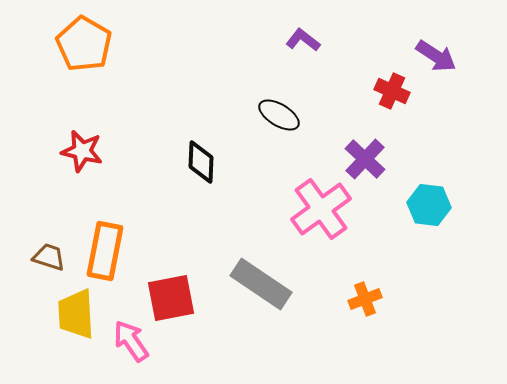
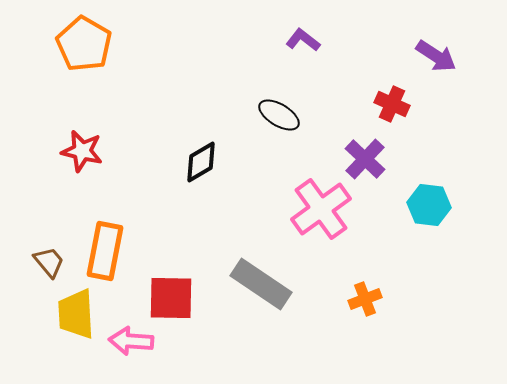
red cross: moved 13 px down
black diamond: rotated 57 degrees clockwise
brown trapezoid: moved 5 px down; rotated 32 degrees clockwise
red square: rotated 12 degrees clockwise
pink arrow: rotated 51 degrees counterclockwise
